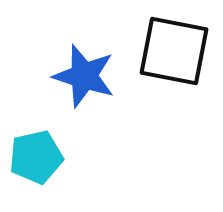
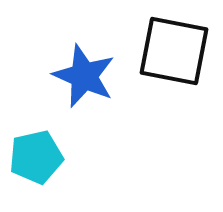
blue star: rotated 6 degrees clockwise
